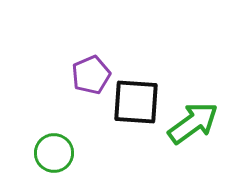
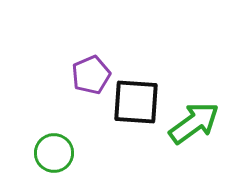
green arrow: moved 1 px right
